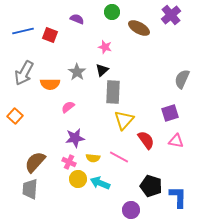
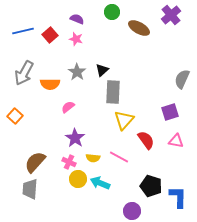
red square: rotated 28 degrees clockwise
pink star: moved 29 px left, 8 px up
purple square: moved 1 px up
purple star: rotated 30 degrees counterclockwise
purple circle: moved 1 px right, 1 px down
